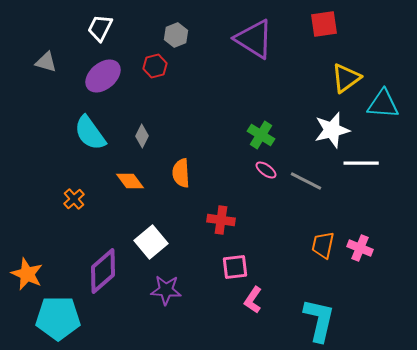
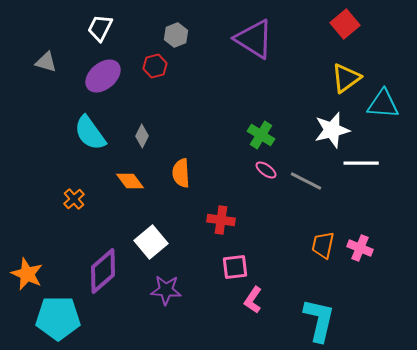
red square: moved 21 px right; rotated 32 degrees counterclockwise
